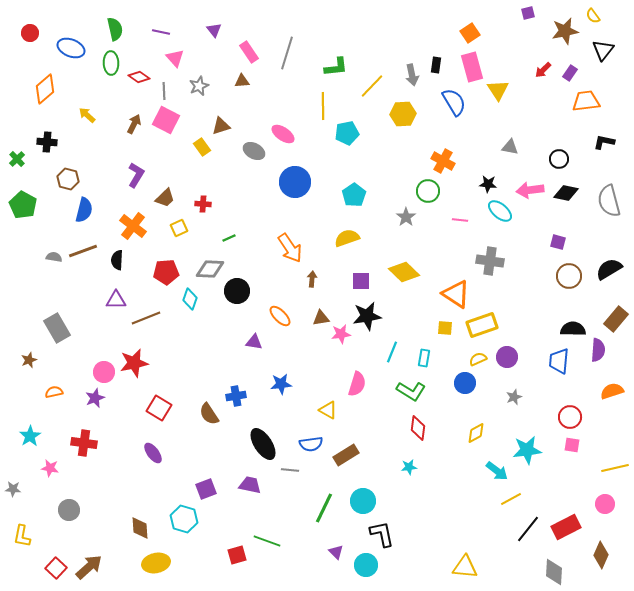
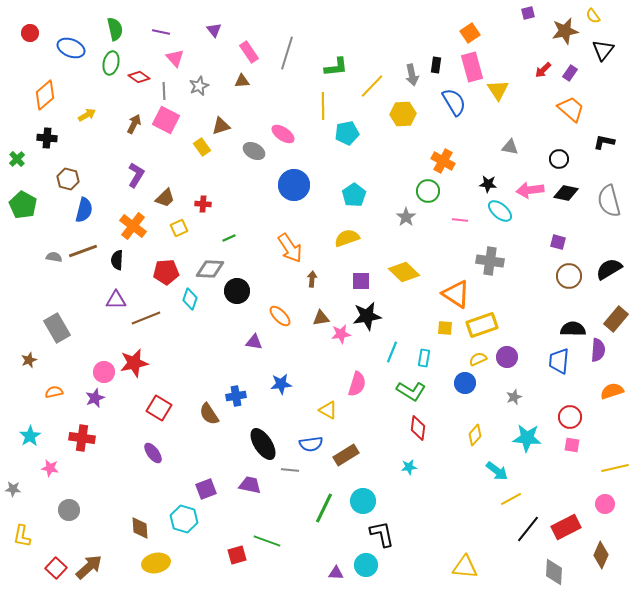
green ellipse at (111, 63): rotated 15 degrees clockwise
orange diamond at (45, 89): moved 6 px down
orange trapezoid at (586, 101): moved 15 px left, 8 px down; rotated 48 degrees clockwise
yellow arrow at (87, 115): rotated 108 degrees clockwise
black cross at (47, 142): moved 4 px up
blue circle at (295, 182): moved 1 px left, 3 px down
yellow diamond at (476, 433): moved 1 px left, 2 px down; rotated 20 degrees counterclockwise
red cross at (84, 443): moved 2 px left, 5 px up
cyan star at (527, 450): moved 12 px up; rotated 12 degrees clockwise
purple triangle at (336, 552): moved 21 px down; rotated 42 degrees counterclockwise
